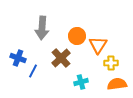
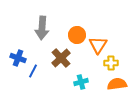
orange circle: moved 1 px up
